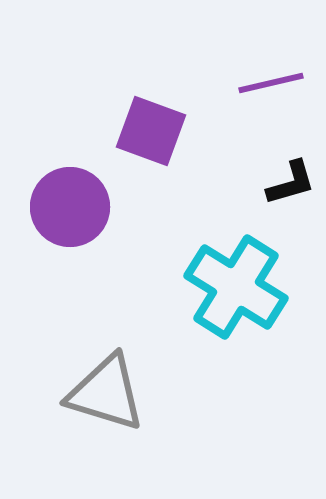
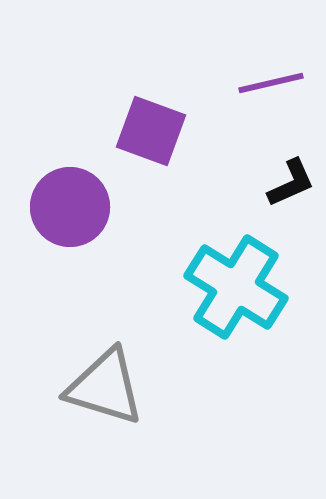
black L-shape: rotated 8 degrees counterclockwise
gray triangle: moved 1 px left, 6 px up
